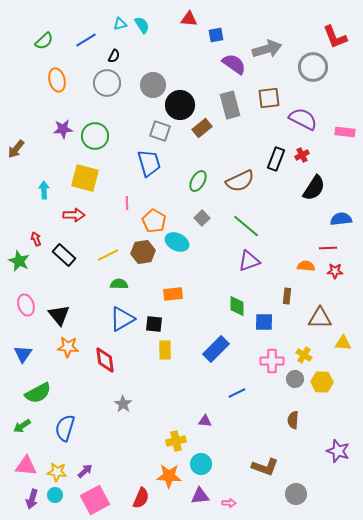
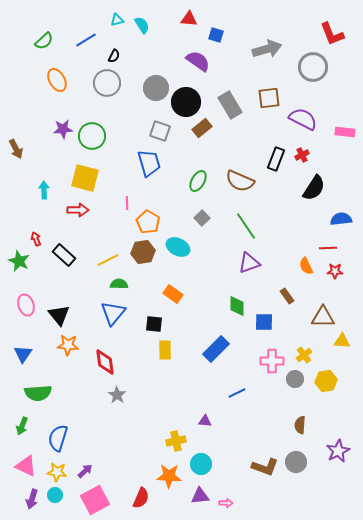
cyan triangle at (120, 24): moved 3 px left, 4 px up
blue square at (216, 35): rotated 28 degrees clockwise
red L-shape at (335, 37): moved 3 px left, 3 px up
purple semicircle at (234, 64): moved 36 px left, 3 px up
orange ellipse at (57, 80): rotated 15 degrees counterclockwise
gray circle at (153, 85): moved 3 px right, 3 px down
black circle at (180, 105): moved 6 px right, 3 px up
gray rectangle at (230, 105): rotated 16 degrees counterclockwise
green circle at (95, 136): moved 3 px left
brown arrow at (16, 149): rotated 66 degrees counterclockwise
brown semicircle at (240, 181): rotated 48 degrees clockwise
red arrow at (74, 215): moved 4 px right, 5 px up
orange pentagon at (154, 221): moved 6 px left, 1 px down
green line at (246, 226): rotated 16 degrees clockwise
cyan ellipse at (177, 242): moved 1 px right, 5 px down
yellow line at (108, 255): moved 5 px down
purple triangle at (249, 261): moved 2 px down
orange semicircle at (306, 266): rotated 120 degrees counterclockwise
orange rectangle at (173, 294): rotated 42 degrees clockwise
brown rectangle at (287, 296): rotated 42 degrees counterclockwise
brown triangle at (320, 318): moved 3 px right, 1 px up
blue triangle at (122, 319): moved 9 px left, 6 px up; rotated 20 degrees counterclockwise
yellow triangle at (343, 343): moved 1 px left, 2 px up
orange star at (68, 347): moved 2 px up
yellow cross at (304, 355): rotated 21 degrees clockwise
red diamond at (105, 360): moved 2 px down
yellow hexagon at (322, 382): moved 4 px right, 1 px up; rotated 10 degrees counterclockwise
green semicircle at (38, 393): rotated 24 degrees clockwise
gray star at (123, 404): moved 6 px left, 9 px up
brown semicircle at (293, 420): moved 7 px right, 5 px down
green arrow at (22, 426): rotated 36 degrees counterclockwise
blue semicircle at (65, 428): moved 7 px left, 10 px down
purple star at (338, 451): rotated 25 degrees clockwise
pink triangle at (26, 466): rotated 20 degrees clockwise
gray circle at (296, 494): moved 32 px up
pink arrow at (229, 503): moved 3 px left
